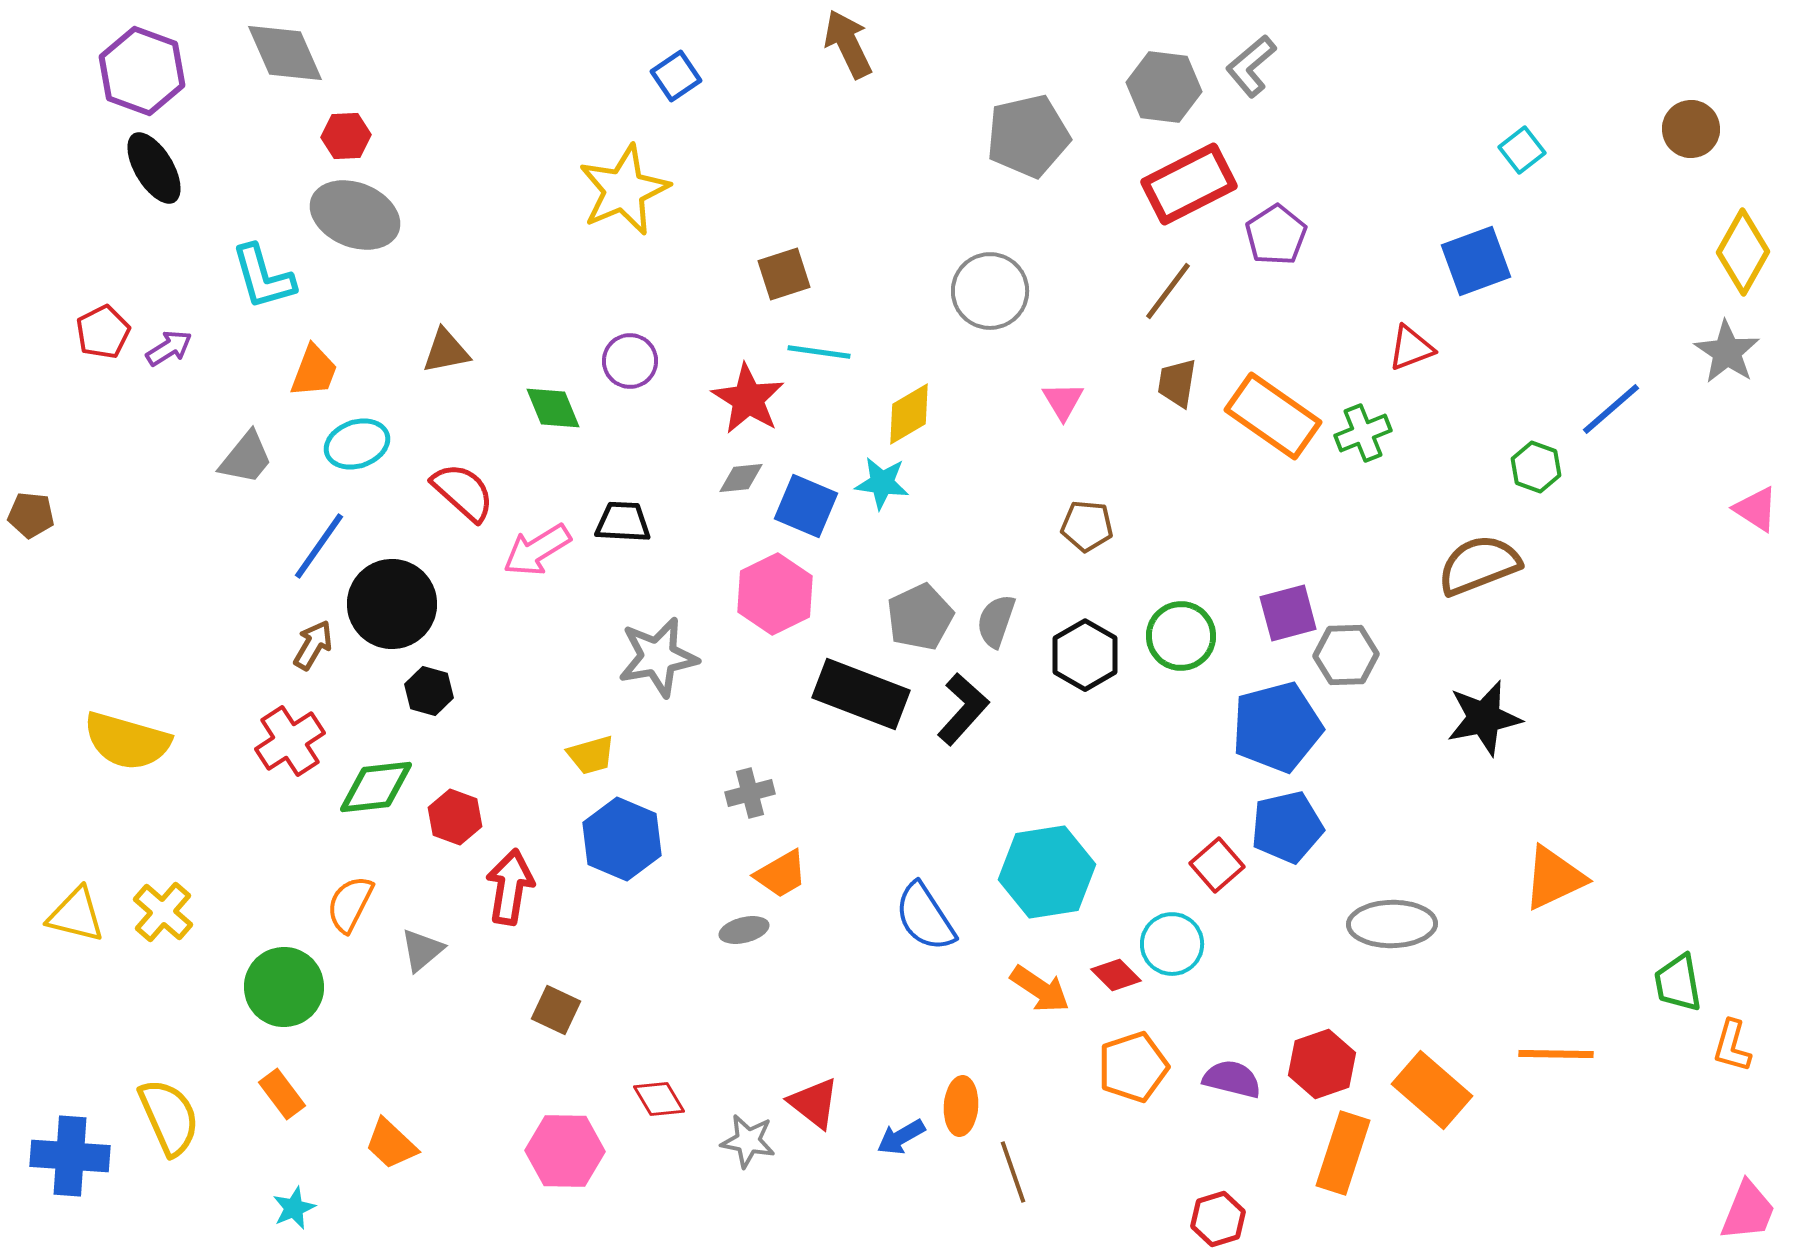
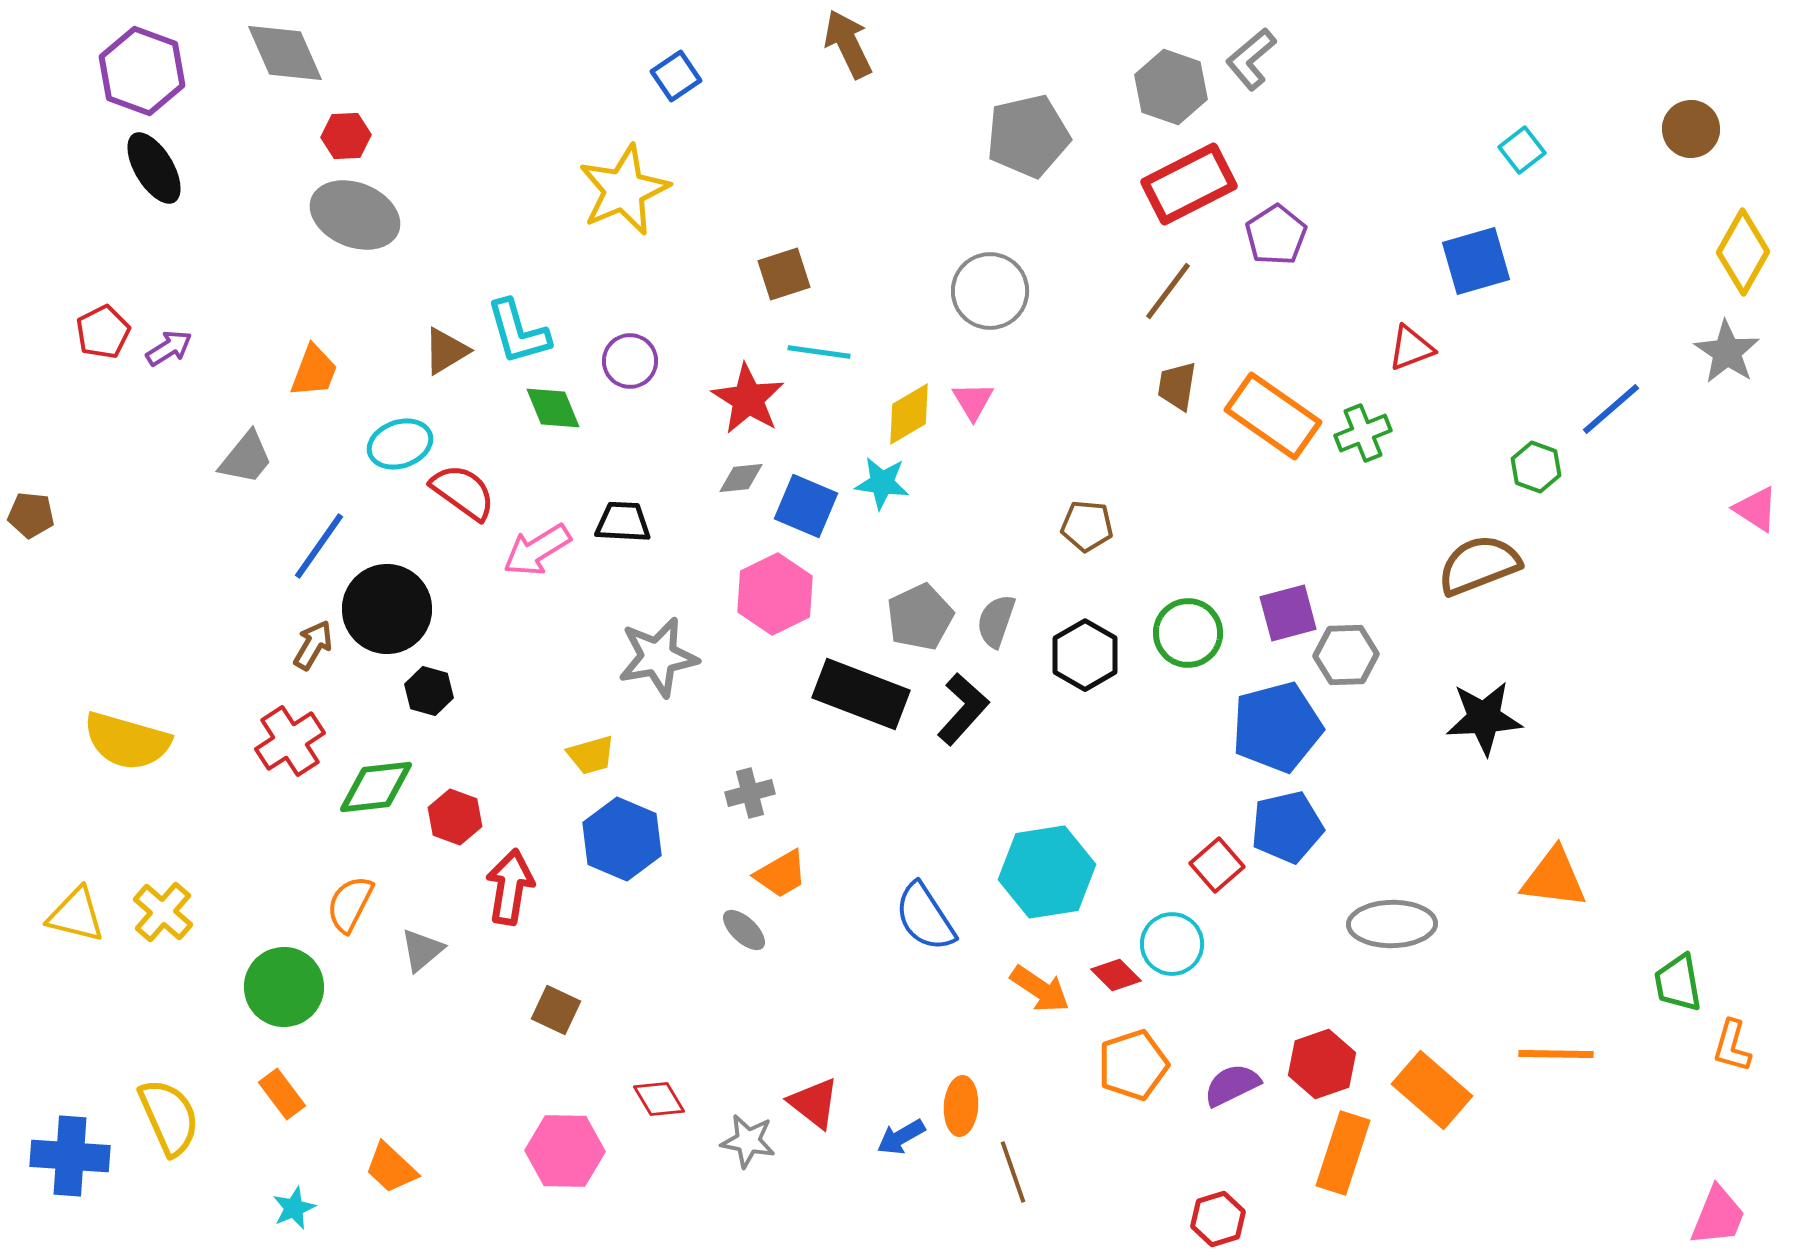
gray L-shape at (1251, 66): moved 7 px up
gray hexagon at (1164, 87): moved 7 px right; rotated 12 degrees clockwise
blue square at (1476, 261): rotated 4 degrees clockwise
cyan L-shape at (263, 277): moved 255 px right, 55 px down
brown triangle at (446, 351): rotated 20 degrees counterclockwise
brown trapezoid at (1177, 383): moved 3 px down
pink triangle at (1063, 401): moved 90 px left
cyan ellipse at (357, 444): moved 43 px right
red semicircle at (463, 492): rotated 6 degrees counterclockwise
black circle at (392, 604): moved 5 px left, 5 px down
green circle at (1181, 636): moved 7 px right, 3 px up
black star at (1484, 718): rotated 8 degrees clockwise
orange triangle at (1554, 878): rotated 32 degrees clockwise
gray ellipse at (744, 930): rotated 57 degrees clockwise
orange pentagon at (1133, 1067): moved 2 px up
purple semicircle at (1232, 1079): moved 6 px down; rotated 40 degrees counterclockwise
orange trapezoid at (391, 1144): moved 24 px down
pink trapezoid at (1748, 1211): moved 30 px left, 5 px down
